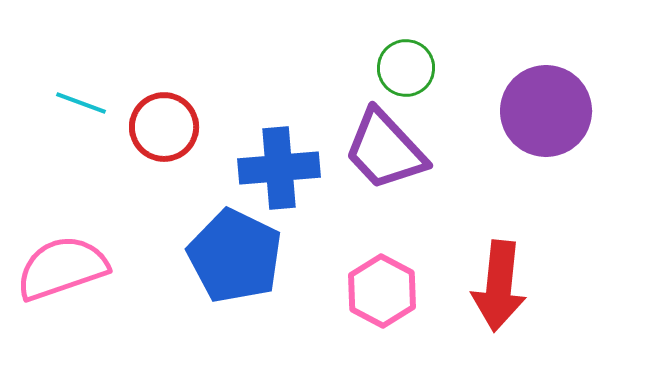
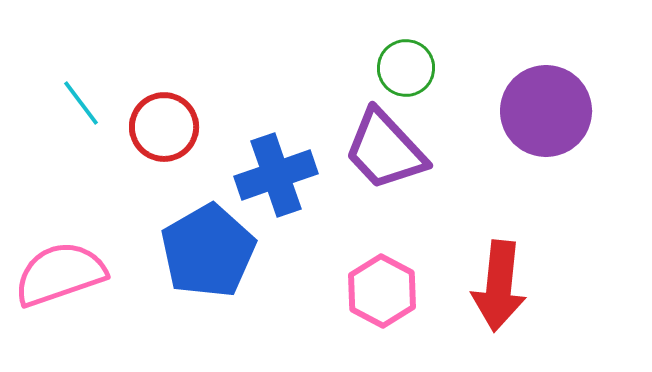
cyan line: rotated 33 degrees clockwise
blue cross: moved 3 px left, 7 px down; rotated 14 degrees counterclockwise
blue pentagon: moved 27 px left, 5 px up; rotated 16 degrees clockwise
pink semicircle: moved 2 px left, 6 px down
